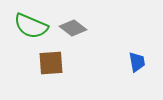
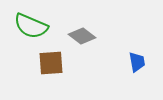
gray diamond: moved 9 px right, 8 px down
